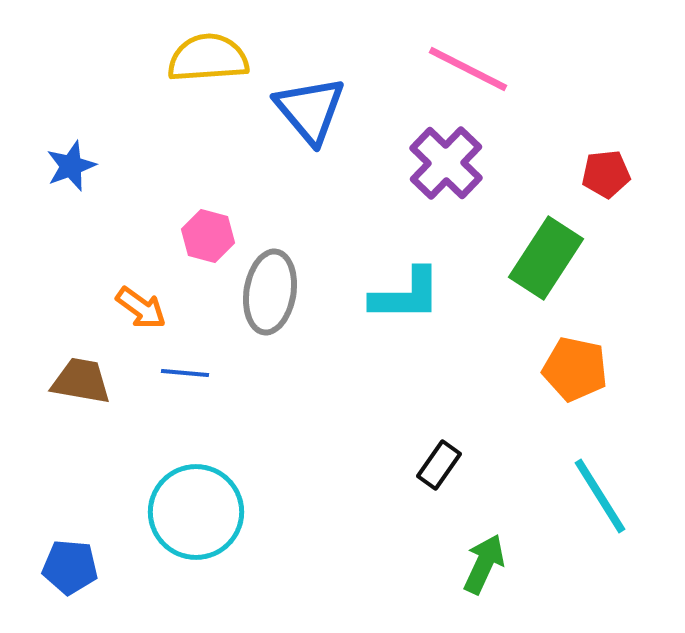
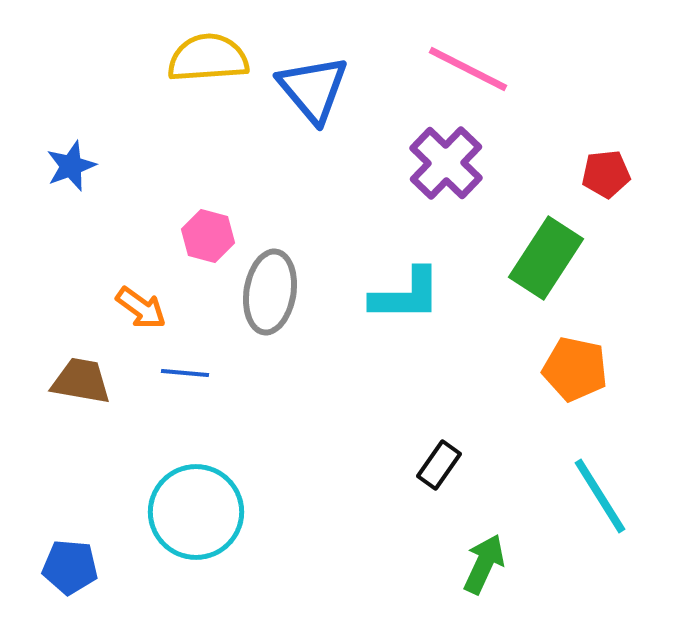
blue triangle: moved 3 px right, 21 px up
